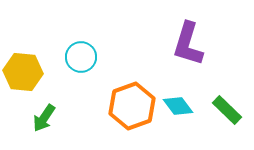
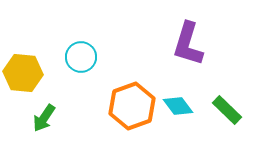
yellow hexagon: moved 1 px down
